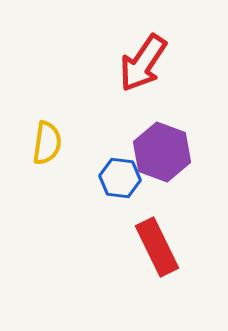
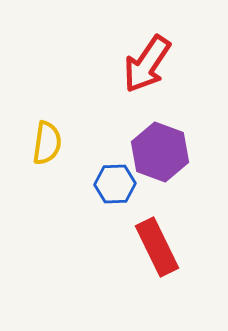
red arrow: moved 4 px right, 1 px down
purple hexagon: moved 2 px left
blue hexagon: moved 5 px left, 6 px down; rotated 9 degrees counterclockwise
